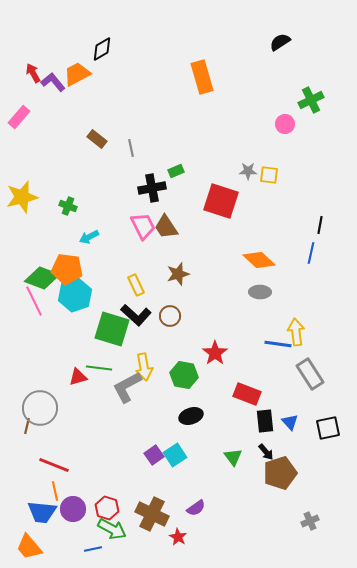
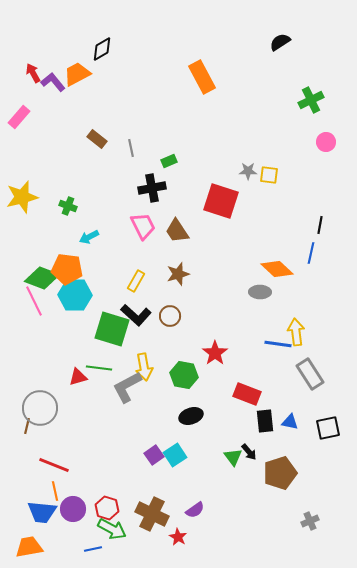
orange rectangle at (202, 77): rotated 12 degrees counterclockwise
pink circle at (285, 124): moved 41 px right, 18 px down
green rectangle at (176, 171): moved 7 px left, 10 px up
brown trapezoid at (166, 227): moved 11 px right, 4 px down
orange diamond at (259, 260): moved 18 px right, 9 px down
yellow rectangle at (136, 285): moved 4 px up; rotated 55 degrees clockwise
cyan hexagon at (75, 295): rotated 20 degrees clockwise
blue triangle at (290, 422): rotated 36 degrees counterclockwise
black arrow at (266, 452): moved 17 px left
purple semicircle at (196, 508): moved 1 px left, 2 px down
orange trapezoid at (29, 547): rotated 120 degrees clockwise
